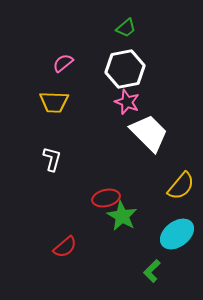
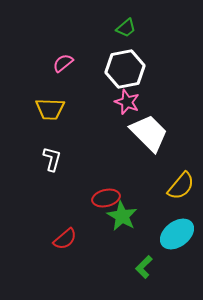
yellow trapezoid: moved 4 px left, 7 px down
red semicircle: moved 8 px up
green L-shape: moved 8 px left, 4 px up
